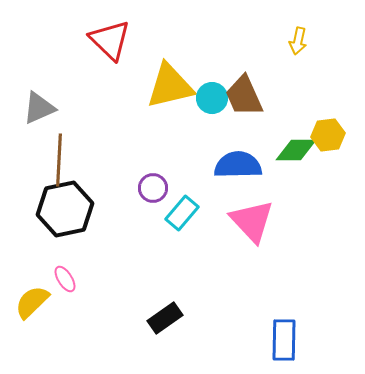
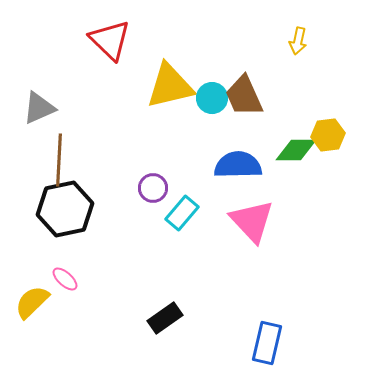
pink ellipse: rotated 16 degrees counterclockwise
blue rectangle: moved 17 px left, 3 px down; rotated 12 degrees clockwise
